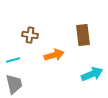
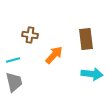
brown rectangle: moved 3 px right, 4 px down
orange arrow: rotated 30 degrees counterclockwise
cyan arrow: rotated 30 degrees clockwise
gray trapezoid: moved 2 px up
